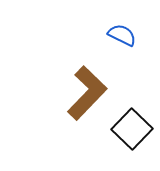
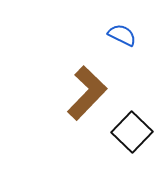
black square: moved 3 px down
